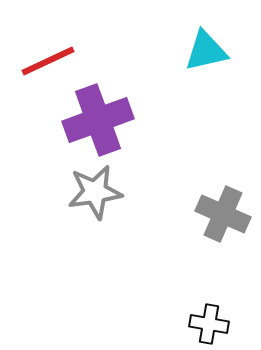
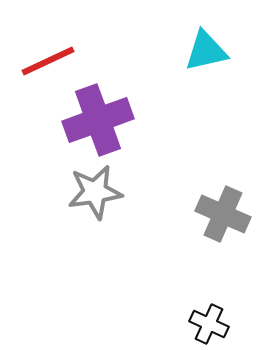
black cross: rotated 15 degrees clockwise
